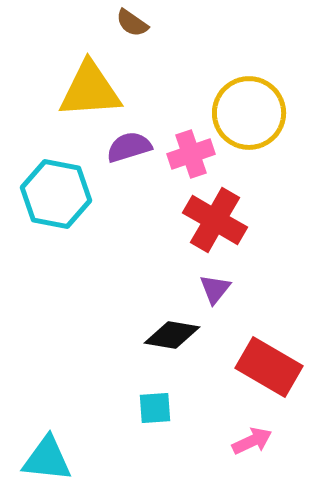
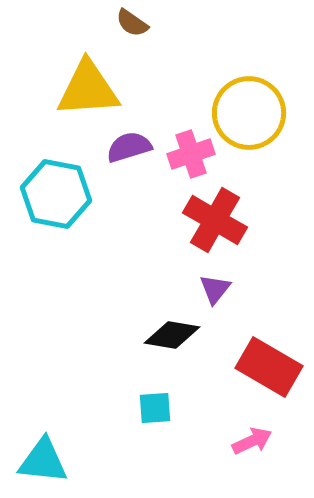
yellow triangle: moved 2 px left, 1 px up
cyan triangle: moved 4 px left, 2 px down
